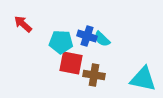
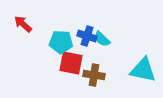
cyan triangle: moved 9 px up
